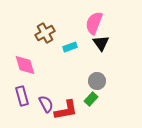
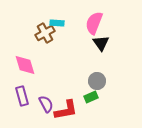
cyan rectangle: moved 13 px left, 24 px up; rotated 24 degrees clockwise
green rectangle: moved 2 px up; rotated 24 degrees clockwise
